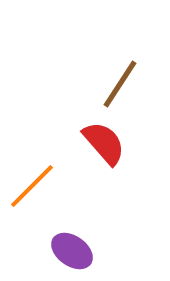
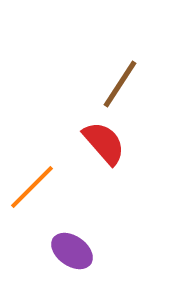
orange line: moved 1 px down
